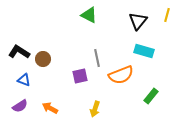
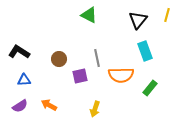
black triangle: moved 1 px up
cyan rectangle: moved 1 px right; rotated 54 degrees clockwise
brown circle: moved 16 px right
orange semicircle: rotated 20 degrees clockwise
blue triangle: rotated 24 degrees counterclockwise
green rectangle: moved 1 px left, 8 px up
orange arrow: moved 1 px left, 3 px up
